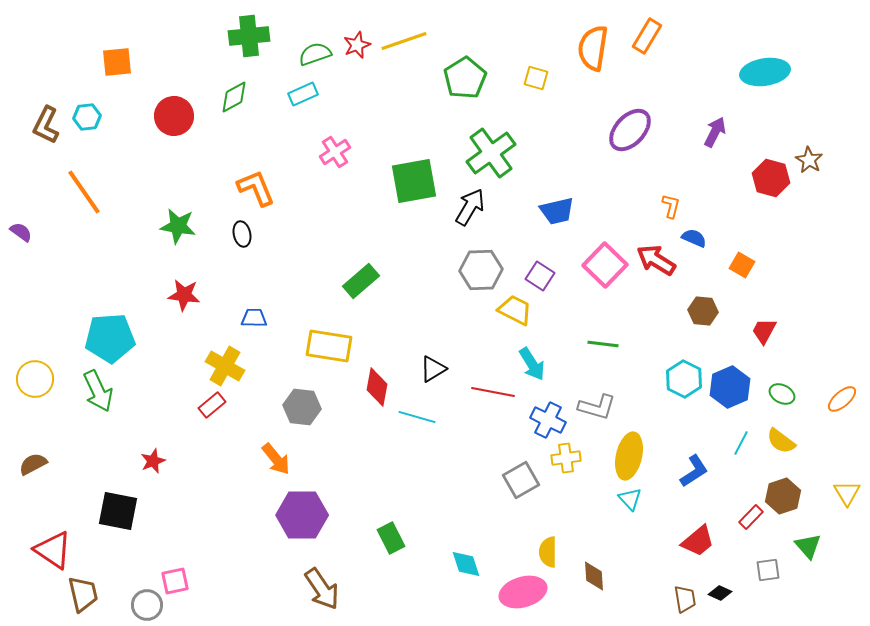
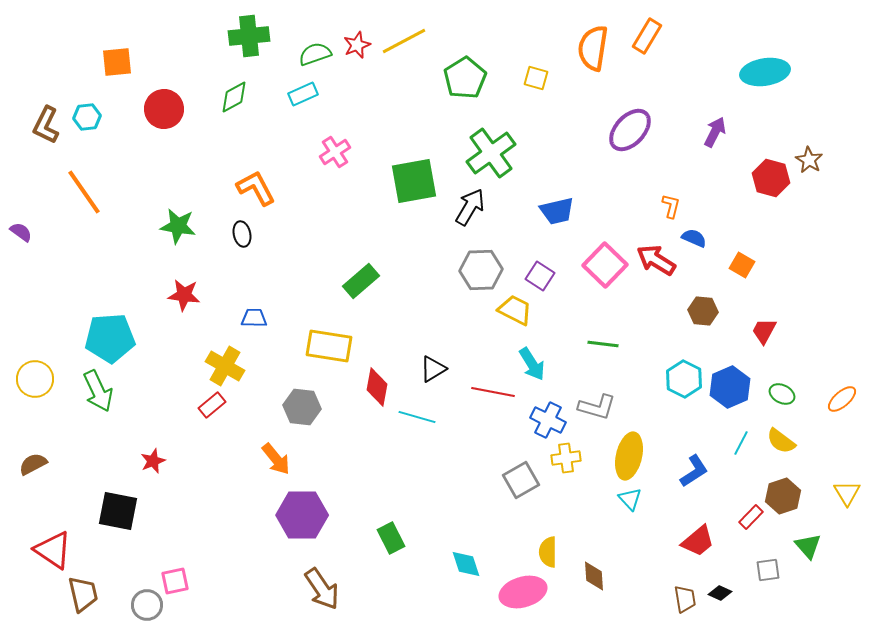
yellow line at (404, 41): rotated 9 degrees counterclockwise
red circle at (174, 116): moved 10 px left, 7 px up
orange L-shape at (256, 188): rotated 6 degrees counterclockwise
